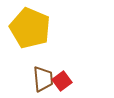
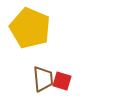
red square: rotated 36 degrees counterclockwise
